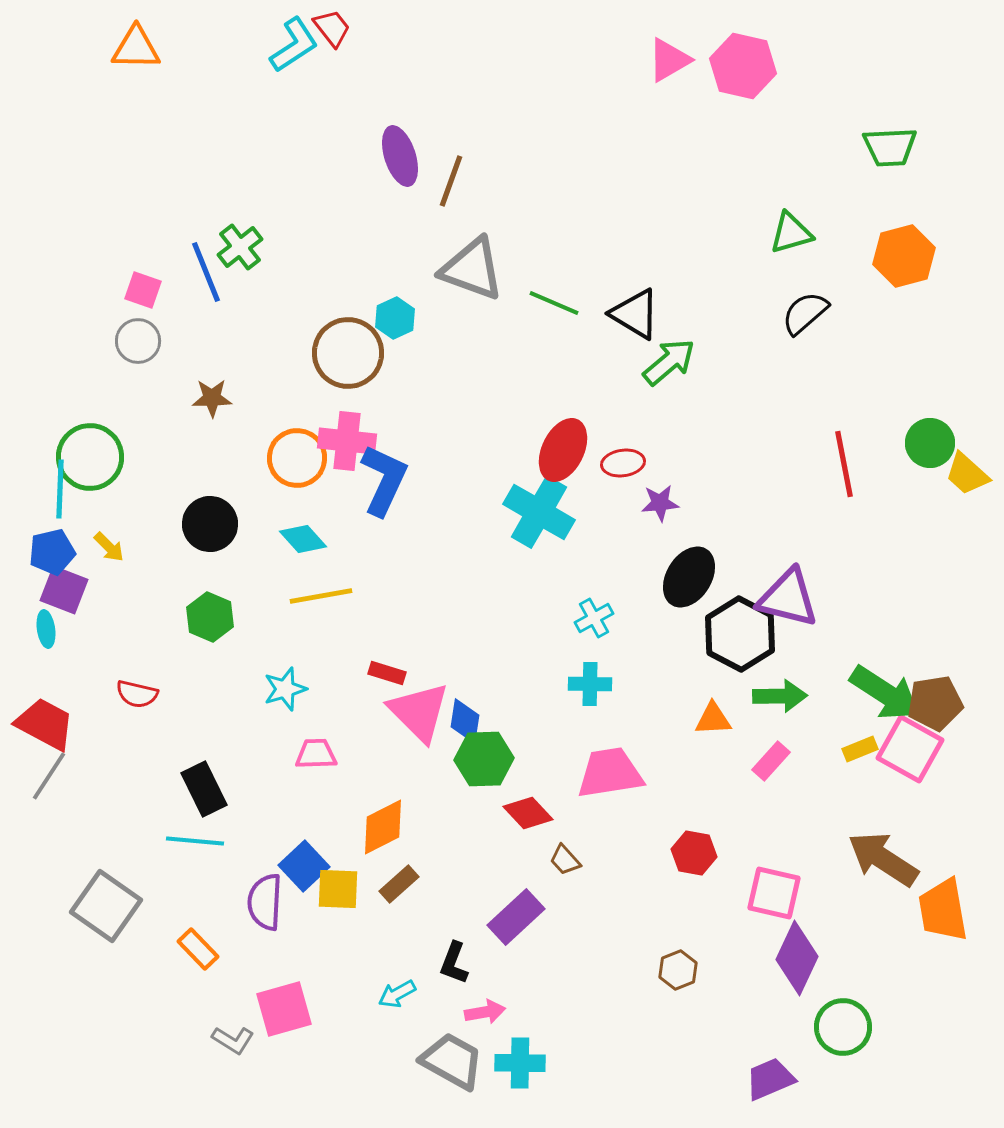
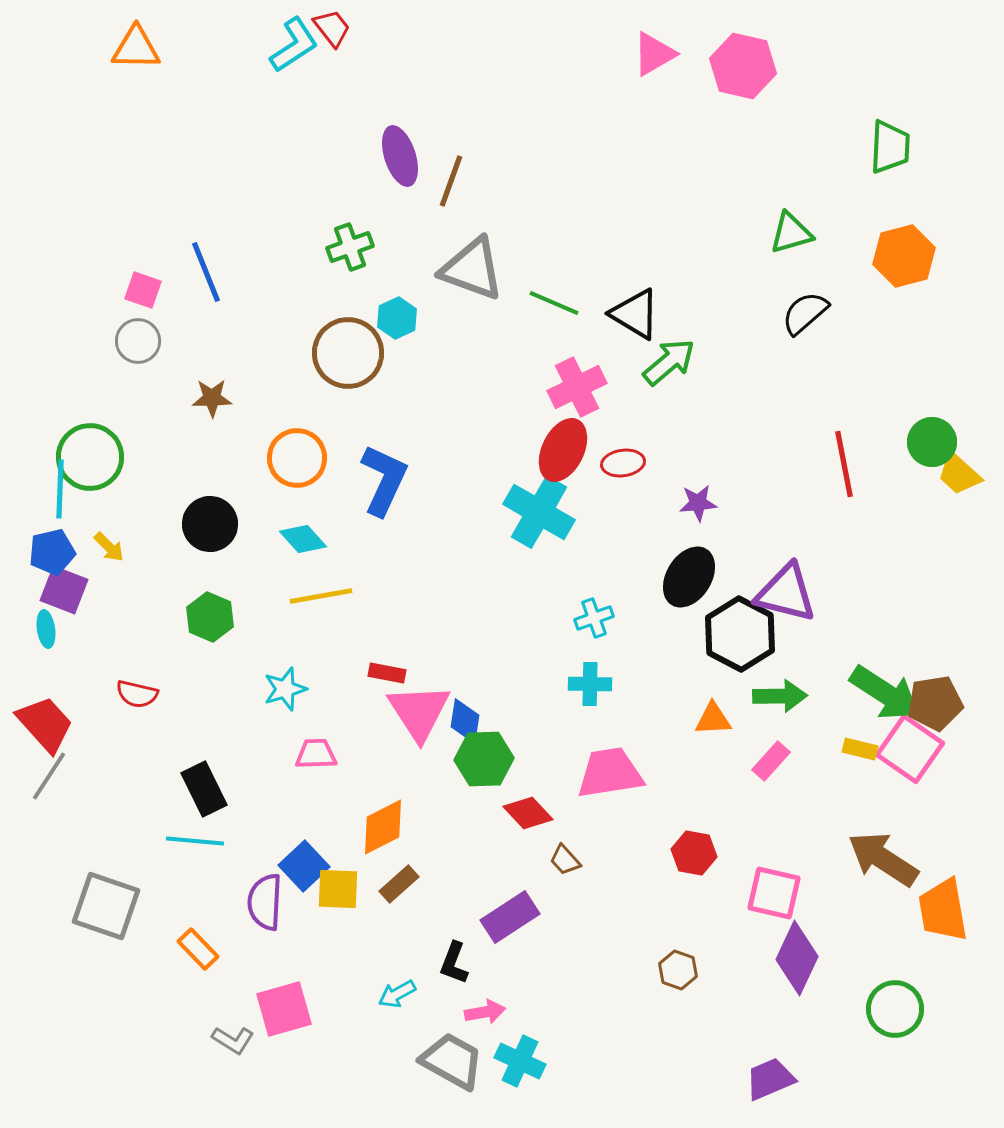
pink triangle at (669, 60): moved 15 px left, 6 px up
green trapezoid at (890, 147): rotated 84 degrees counterclockwise
green cross at (240, 247): moved 110 px right; rotated 18 degrees clockwise
cyan hexagon at (395, 318): moved 2 px right
pink cross at (347, 441): moved 230 px right, 54 px up; rotated 32 degrees counterclockwise
green circle at (930, 443): moved 2 px right, 1 px up
yellow trapezoid at (967, 474): moved 8 px left
purple star at (660, 503): moved 38 px right
purple triangle at (788, 598): moved 2 px left, 5 px up
cyan cross at (594, 618): rotated 9 degrees clockwise
red rectangle at (387, 673): rotated 6 degrees counterclockwise
pink triangle at (419, 712): rotated 12 degrees clockwise
red trapezoid at (45, 724): rotated 20 degrees clockwise
yellow rectangle at (860, 749): rotated 36 degrees clockwise
pink square at (910, 749): rotated 6 degrees clockwise
gray square at (106, 906): rotated 16 degrees counterclockwise
purple rectangle at (516, 917): moved 6 px left; rotated 10 degrees clockwise
brown hexagon at (678, 970): rotated 18 degrees counterclockwise
green circle at (843, 1027): moved 52 px right, 18 px up
cyan cross at (520, 1063): moved 2 px up; rotated 24 degrees clockwise
